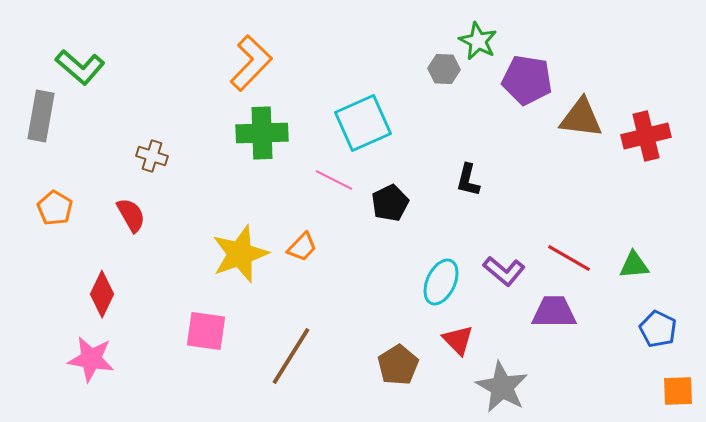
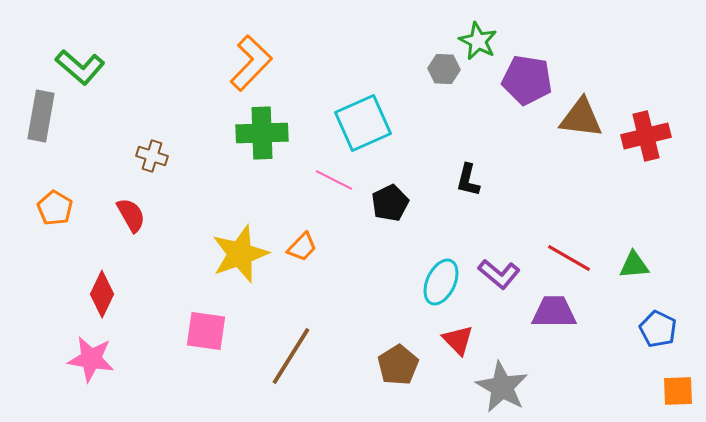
purple L-shape: moved 5 px left, 3 px down
